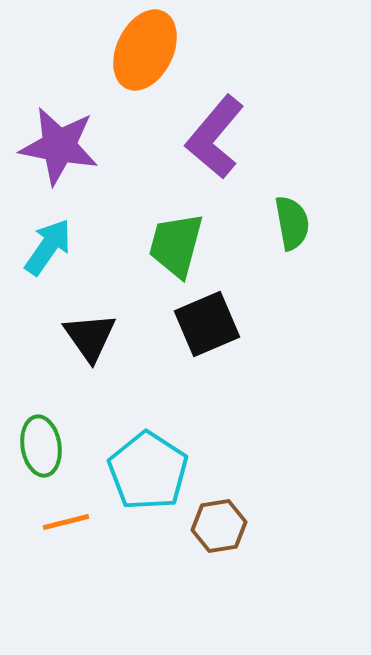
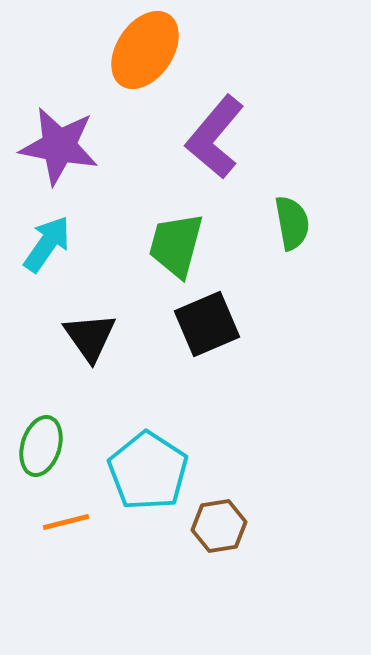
orange ellipse: rotated 8 degrees clockwise
cyan arrow: moved 1 px left, 3 px up
green ellipse: rotated 26 degrees clockwise
